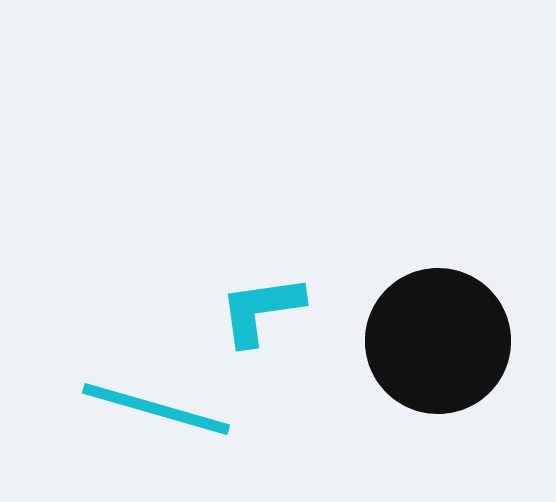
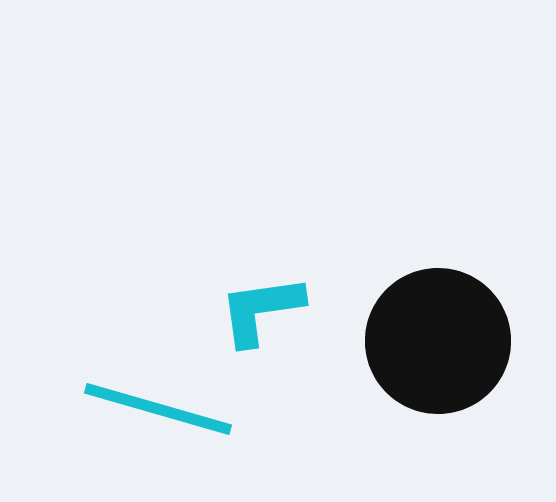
cyan line: moved 2 px right
